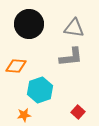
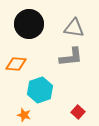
orange diamond: moved 2 px up
orange star: rotated 24 degrees clockwise
